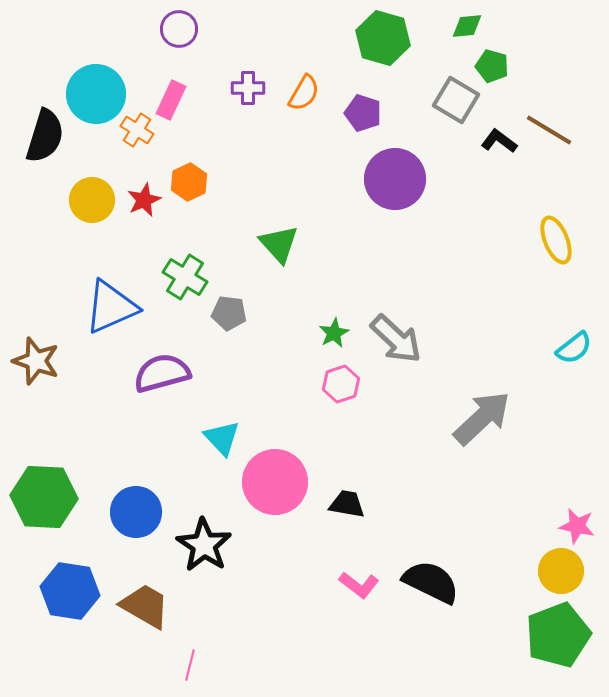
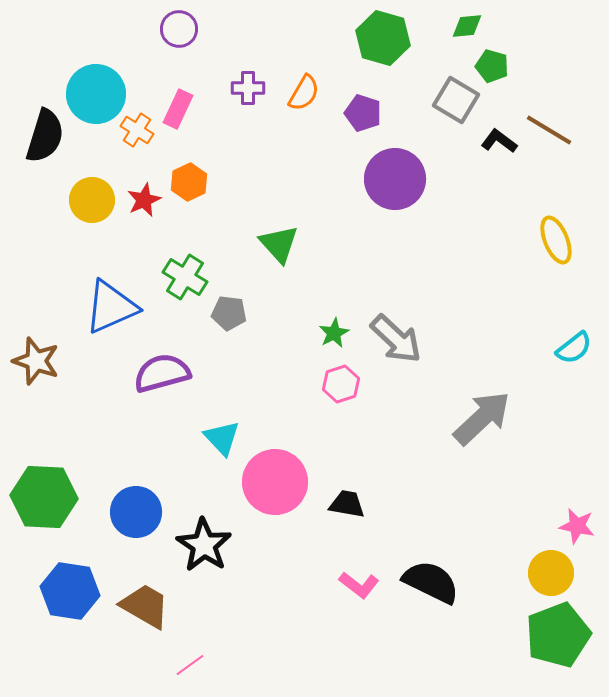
pink rectangle at (171, 100): moved 7 px right, 9 px down
yellow circle at (561, 571): moved 10 px left, 2 px down
pink line at (190, 665): rotated 40 degrees clockwise
